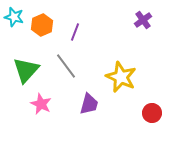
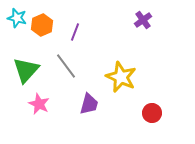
cyan star: moved 3 px right, 1 px down
pink star: moved 2 px left
